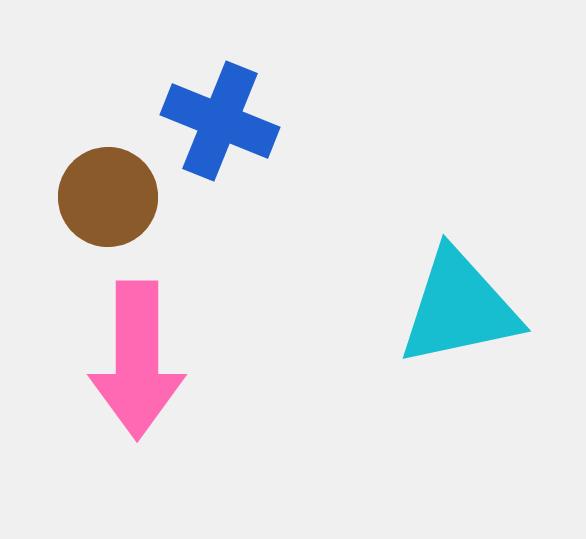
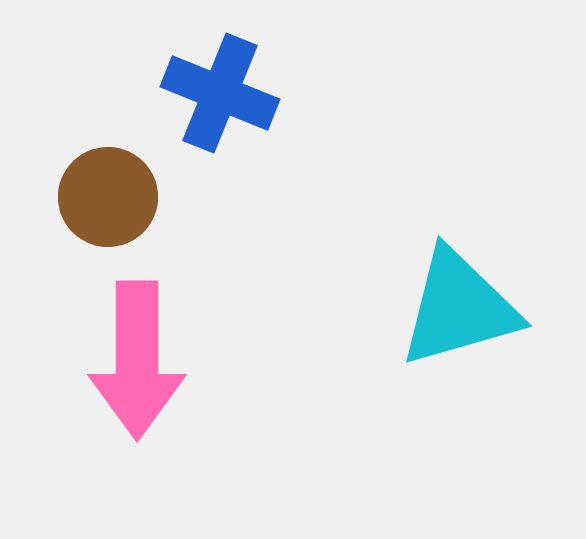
blue cross: moved 28 px up
cyan triangle: rotated 4 degrees counterclockwise
